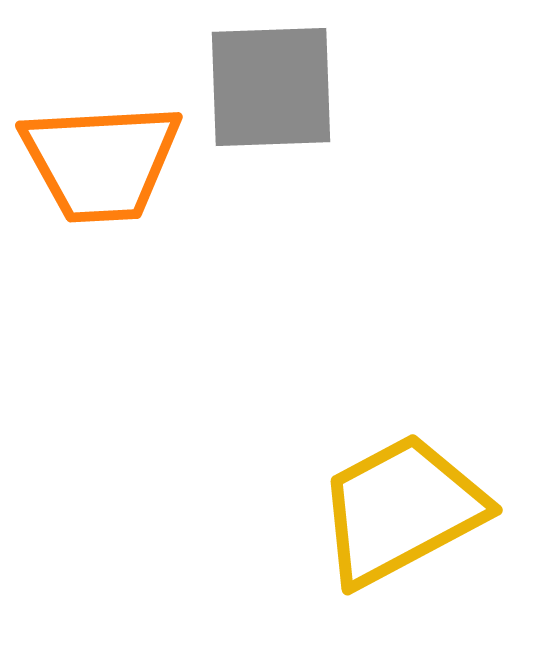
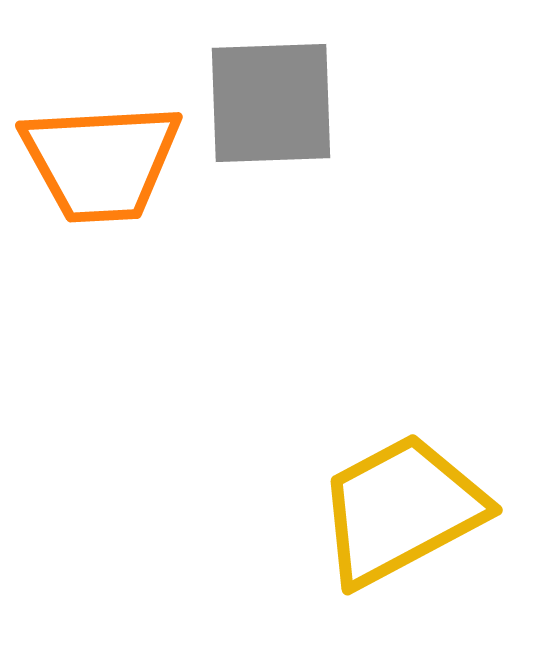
gray square: moved 16 px down
